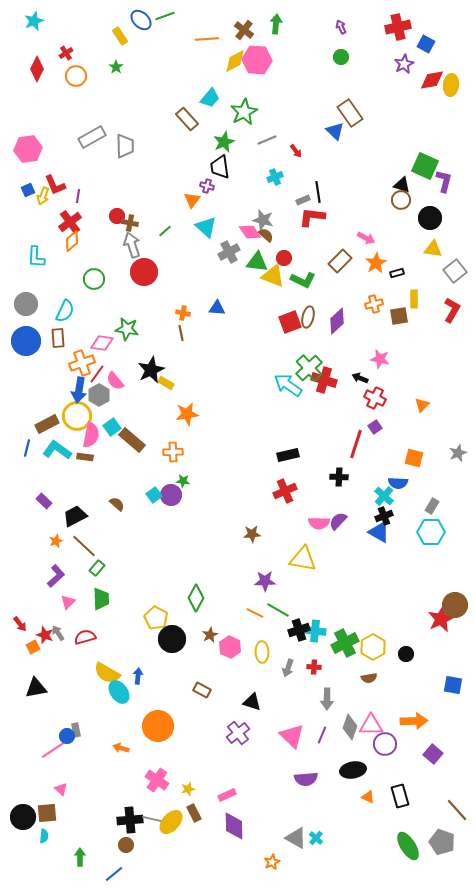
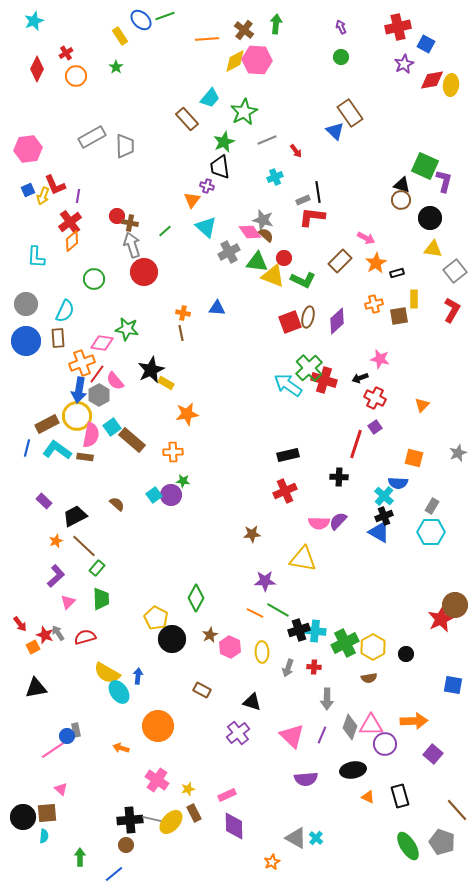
black arrow at (360, 378): rotated 42 degrees counterclockwise
